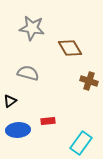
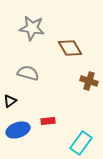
blue ellipse: rotated 15 degrees counterclockwise
